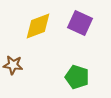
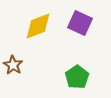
brown star: rotated 24 degrees clockwise
green pentagon: rotated 20 degrees clockwise
